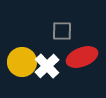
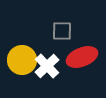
yellow circle: moved 2 px up
